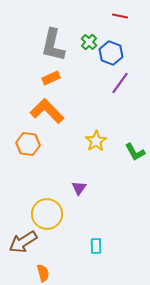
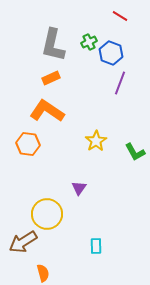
red line: rotated 21 degrees clockwise
green cross: rotated 21 degrees clockwise
purple line: rotated 15 degrees counterclockwise
orange L-shape: rotated 12 degrees counterclockwise
